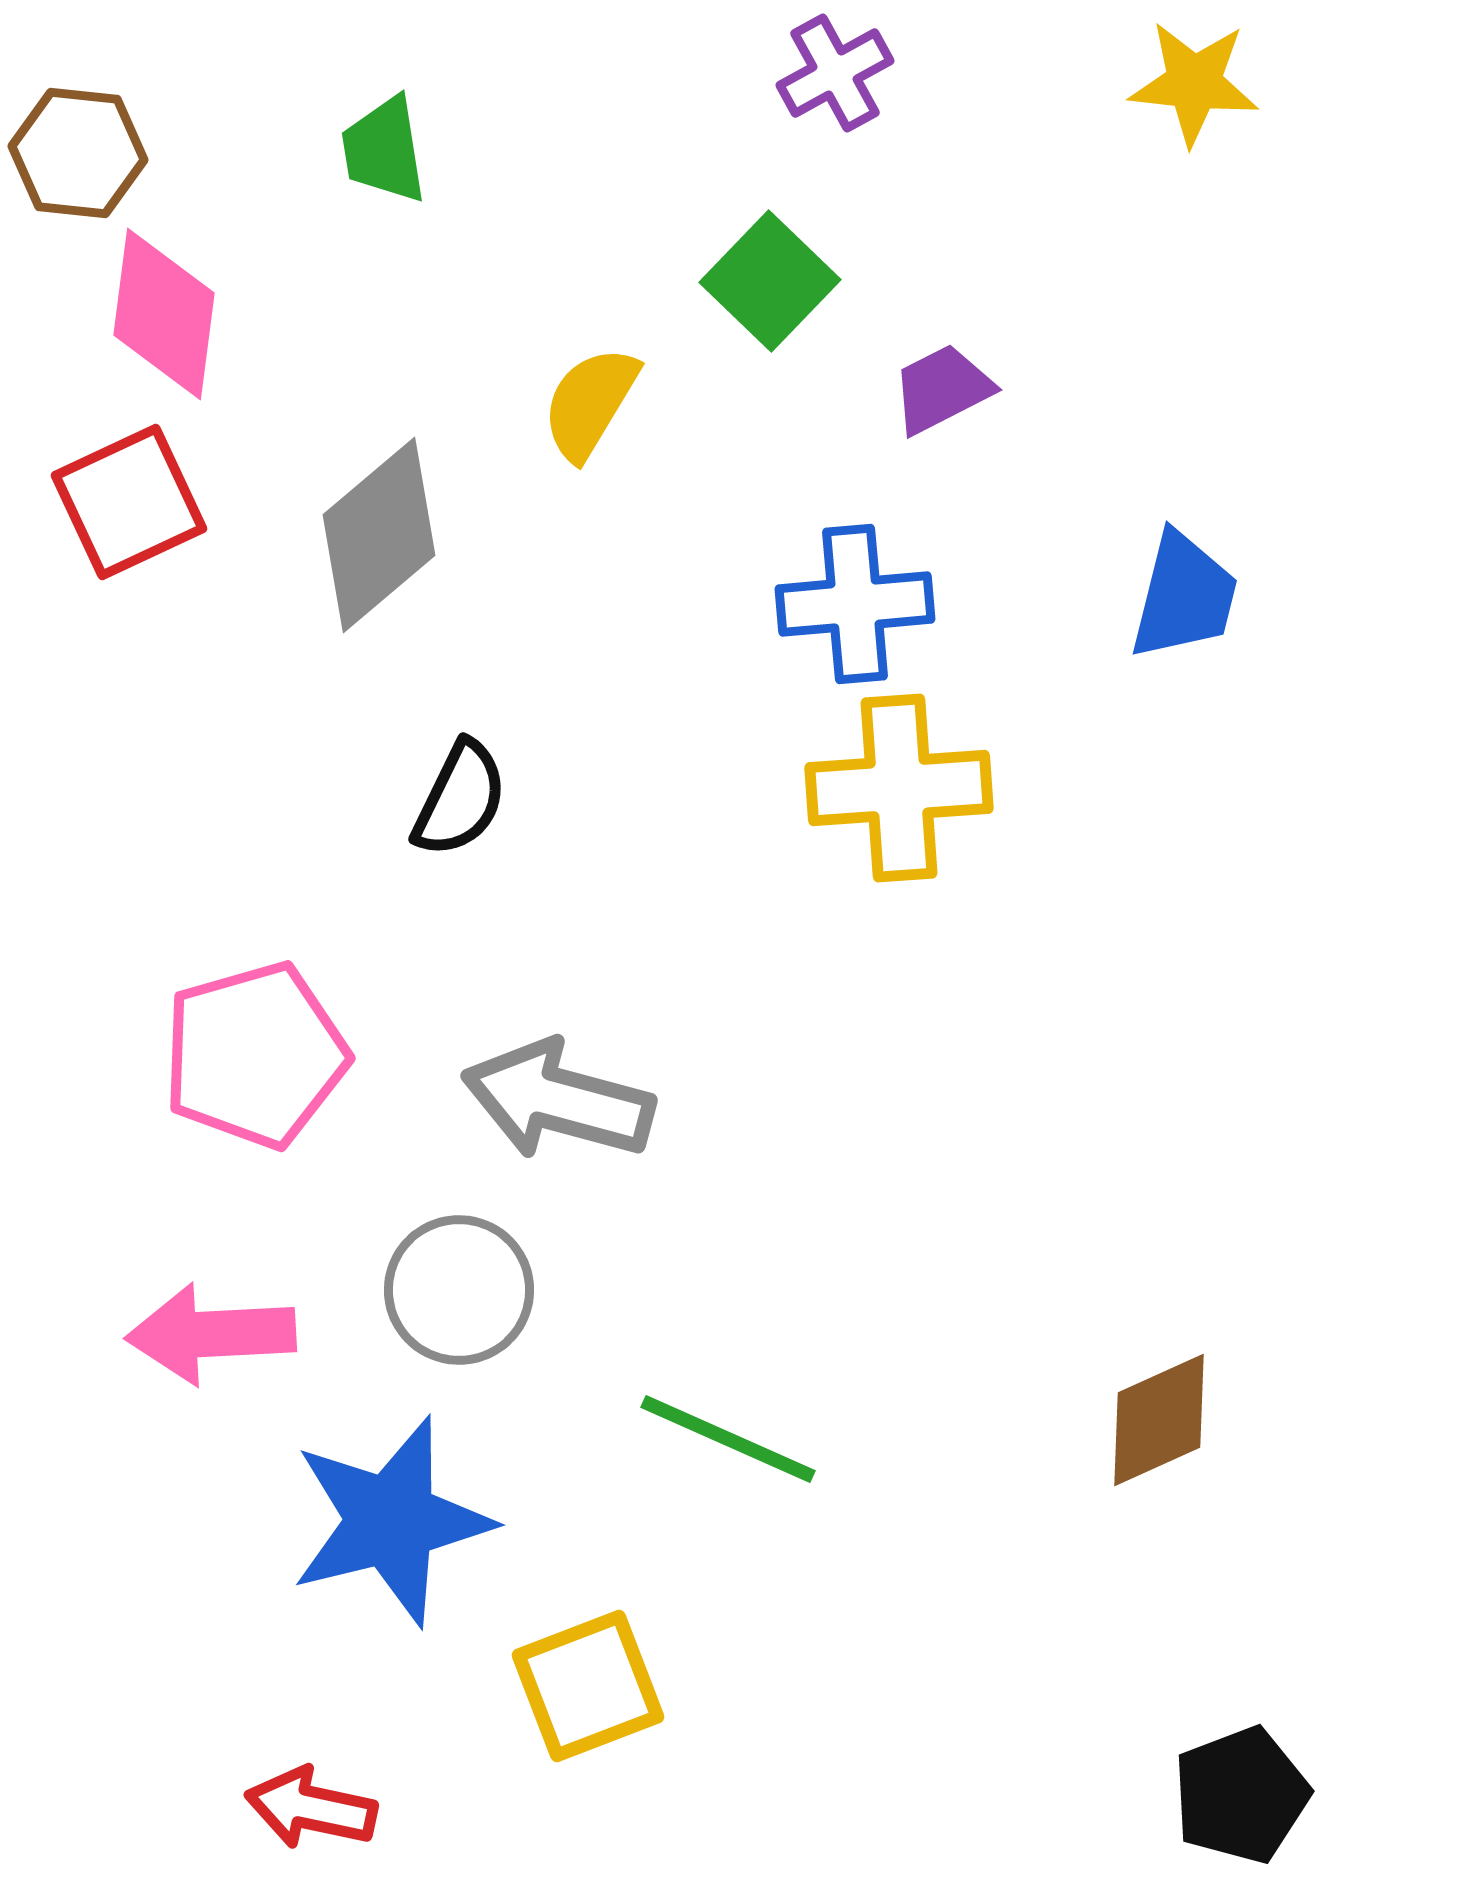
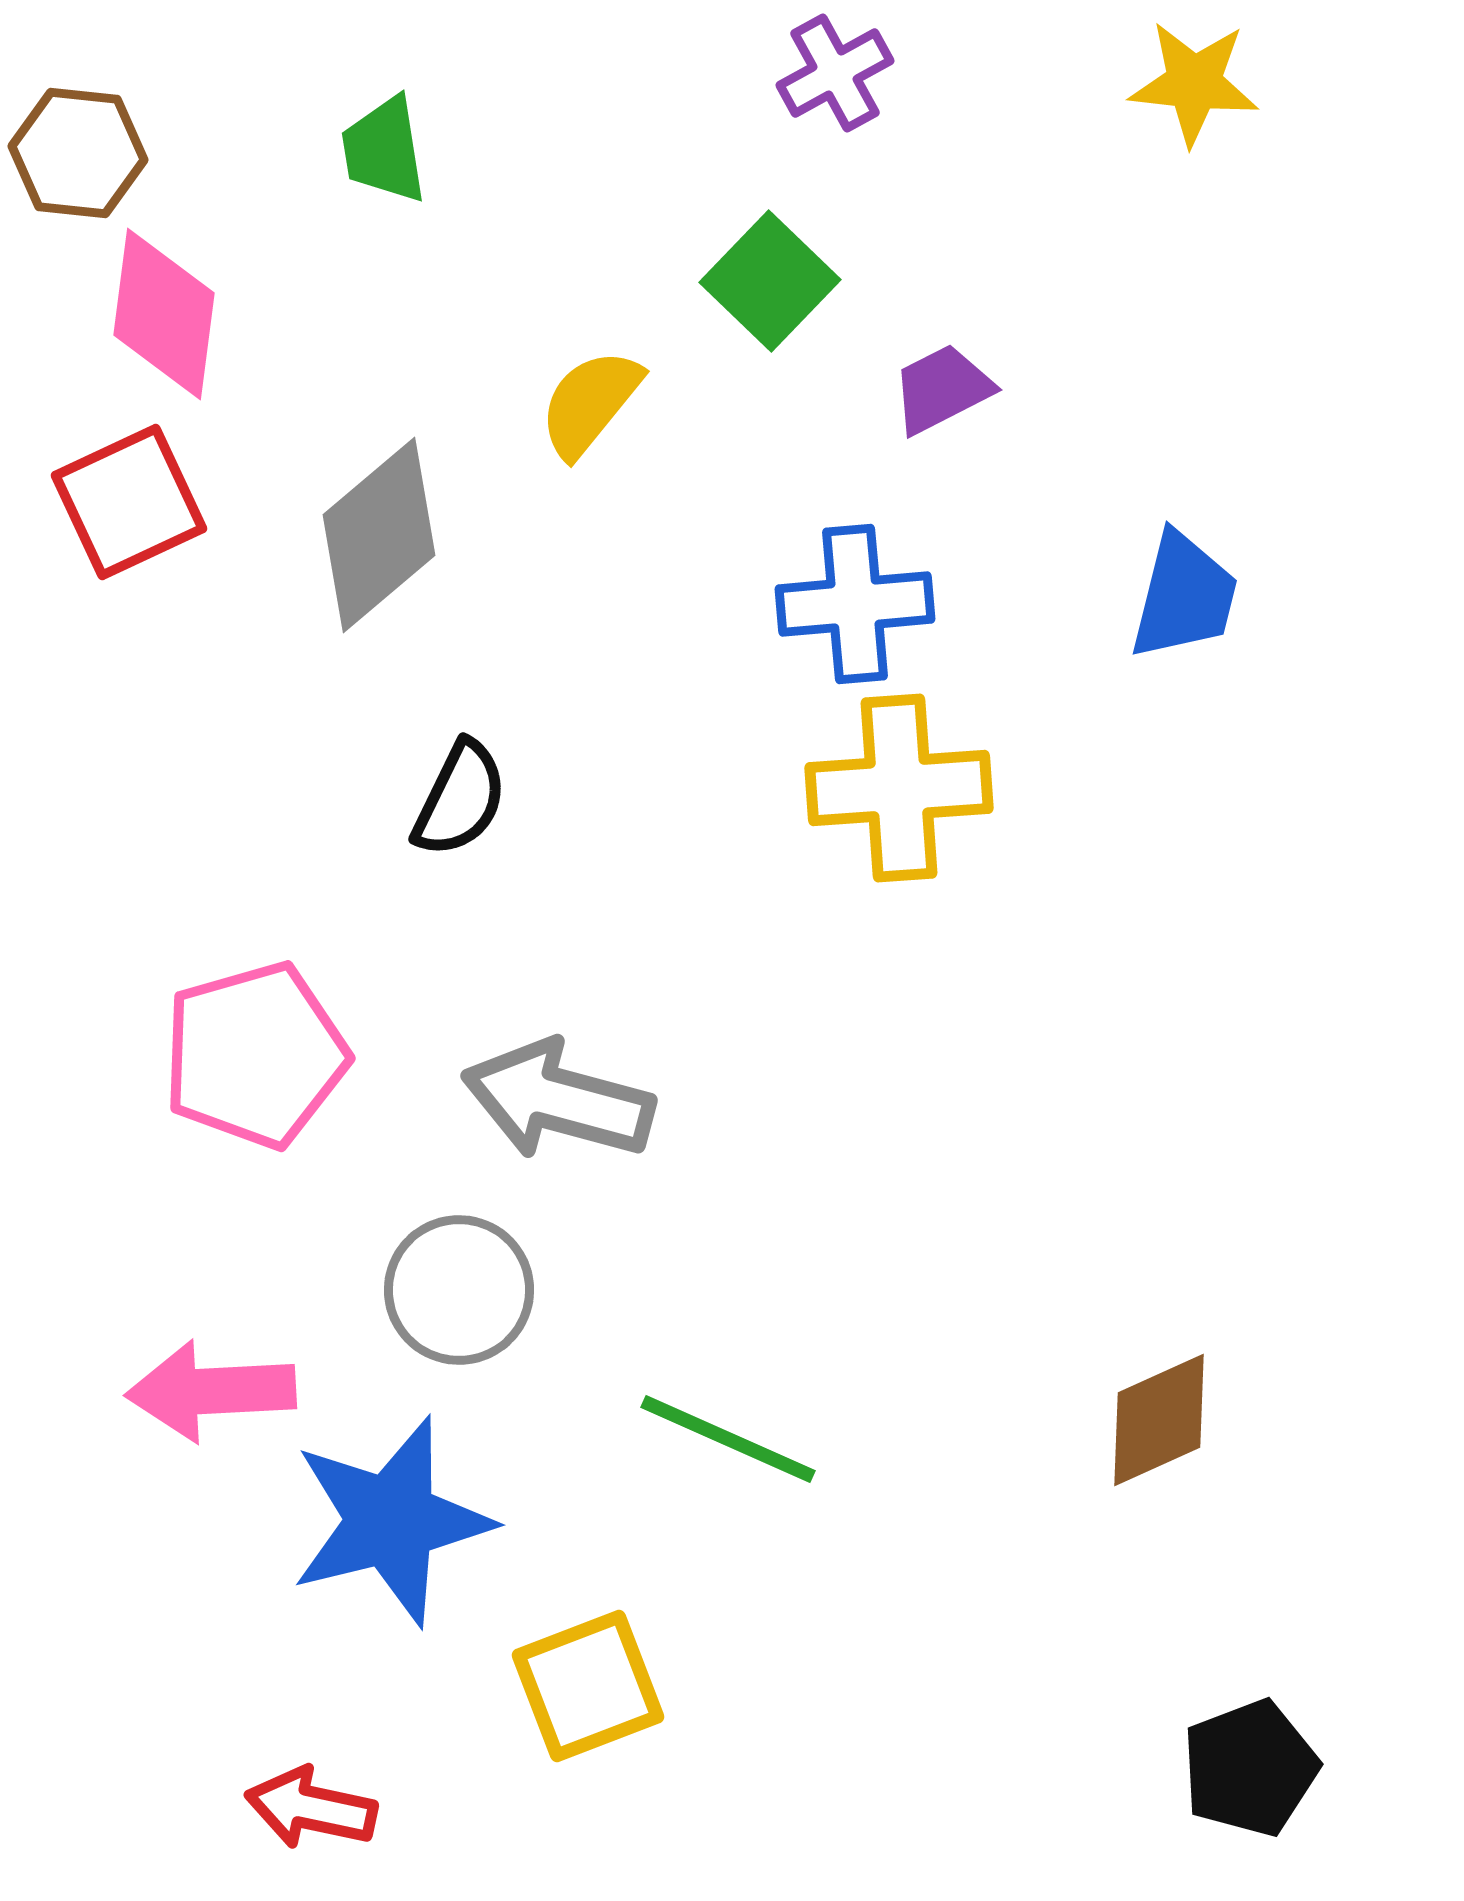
yellow semicircle: rotated 8 degrees clockwise
pink arrow: moved 57 px down
black pentagon: moved 9 px right, 27 px up
